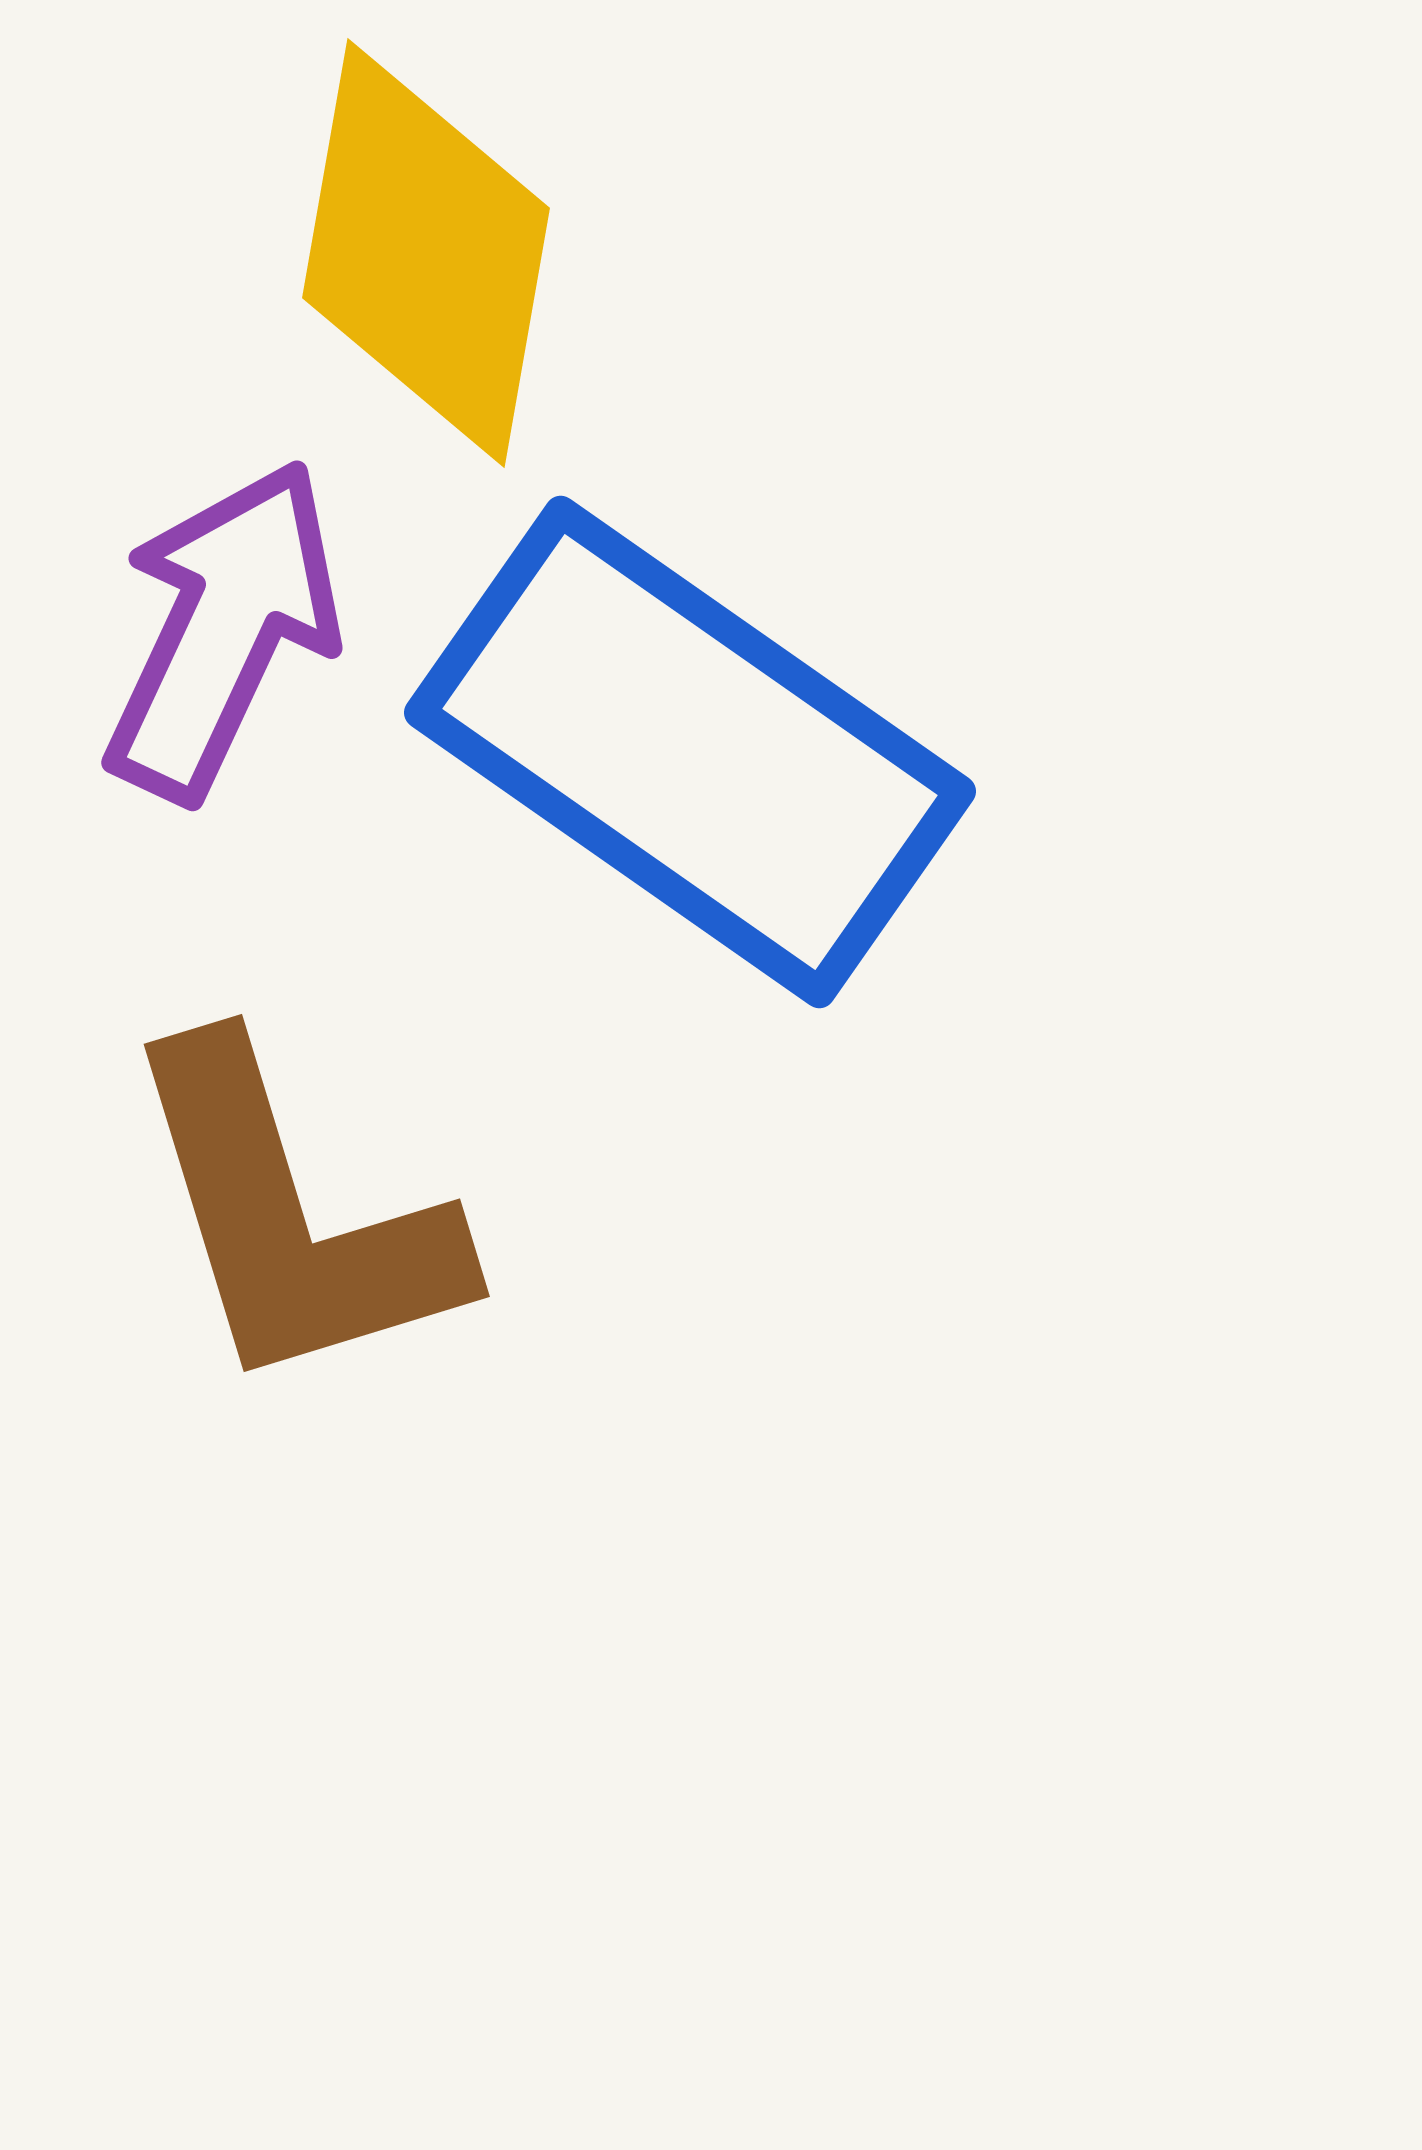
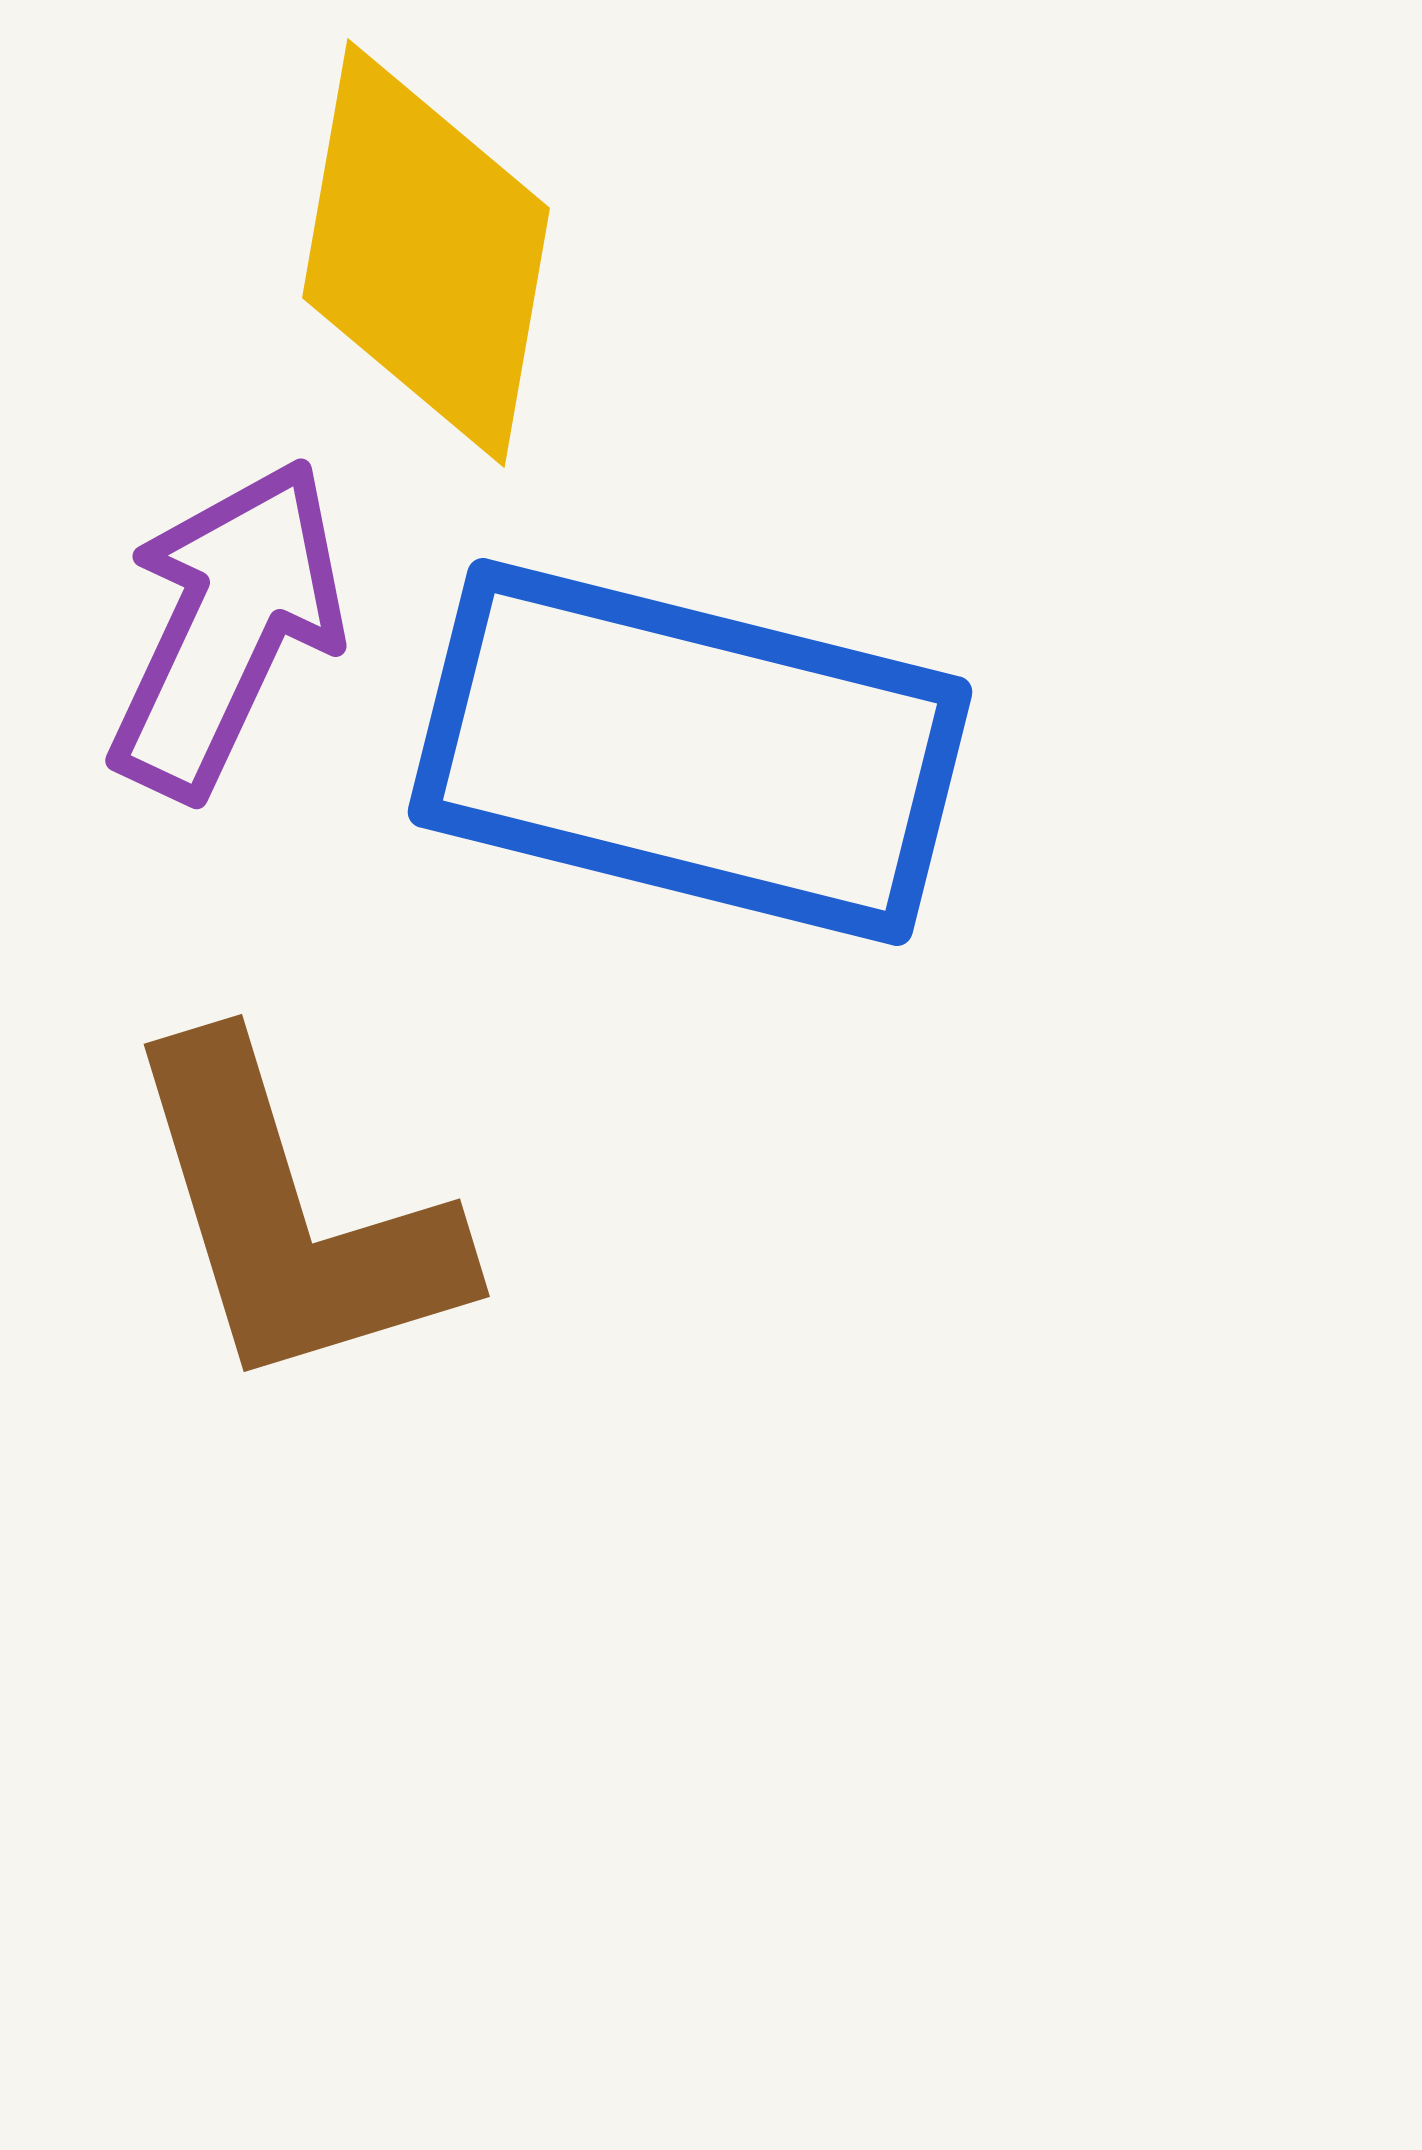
purple arrow: moved 4 px right, 2 px up
blue rectangle: rotated 21 degrees counterclockwise
